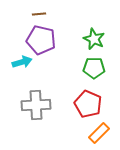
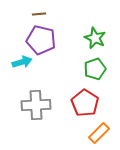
green star: moved 1 px right, 1 px up
green pentagon: moved 1 px right, 1 px down; rotated 20 degrees counterclockwise
red pentagon: moved 3 px left, 1 px up; rotated 8 degrees clockwise
